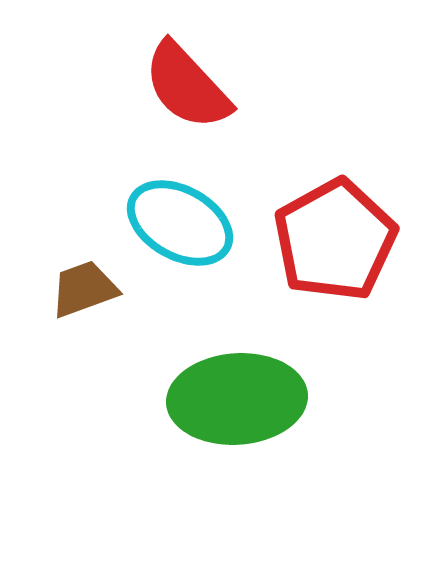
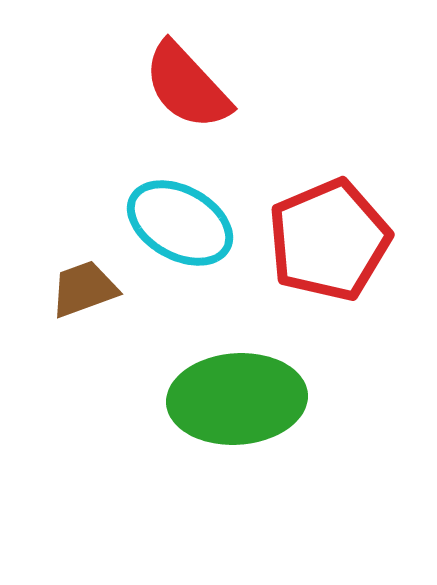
red pentagon: moved 6 px left; rotated 6 degrees clockwise
